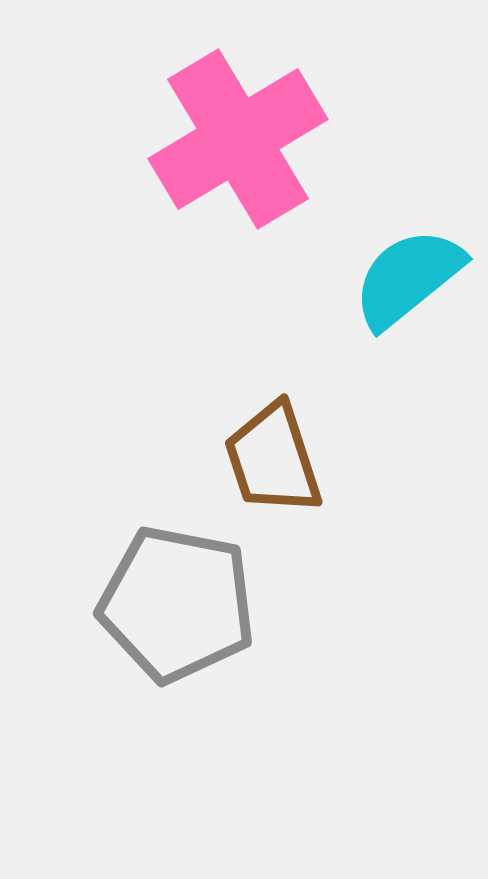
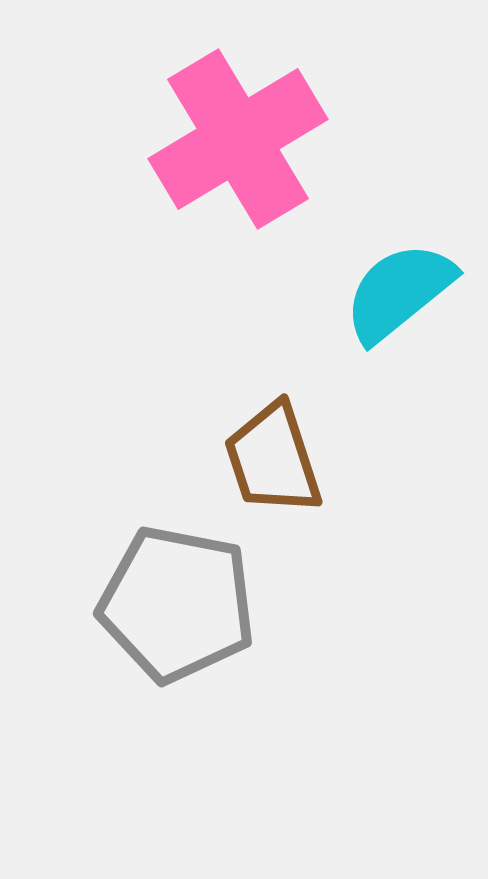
cyan semicircle: moved 9 px left, 14 px down
